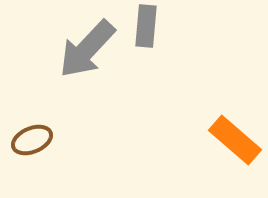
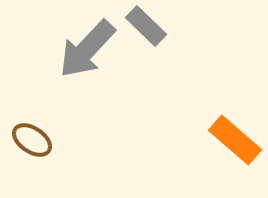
gray rectangle: rotated 51 degrees counterclockwise
brown ellipse: rotated 57 degrees clockwise
